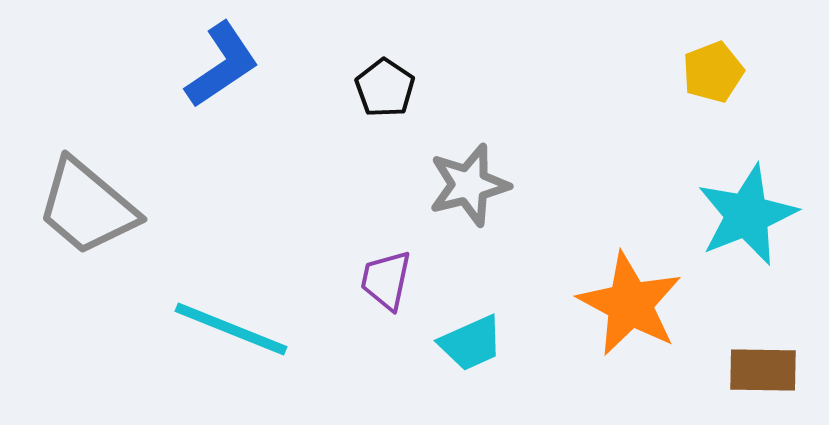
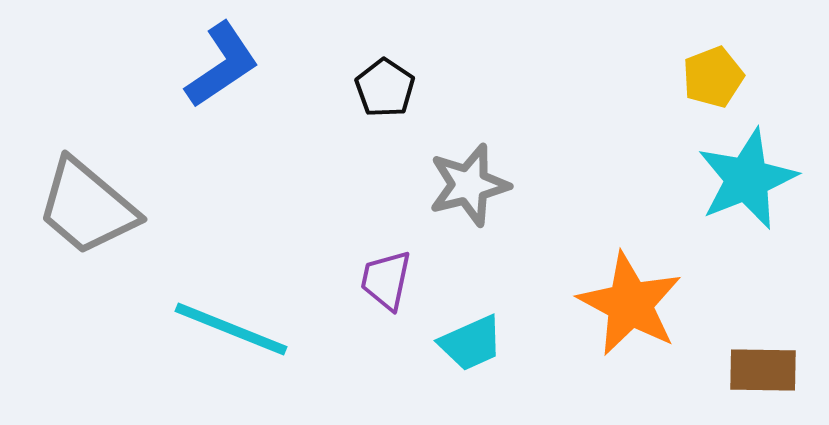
yellow pentagon: moved 5 px down
cyan star: moved 36 px up
